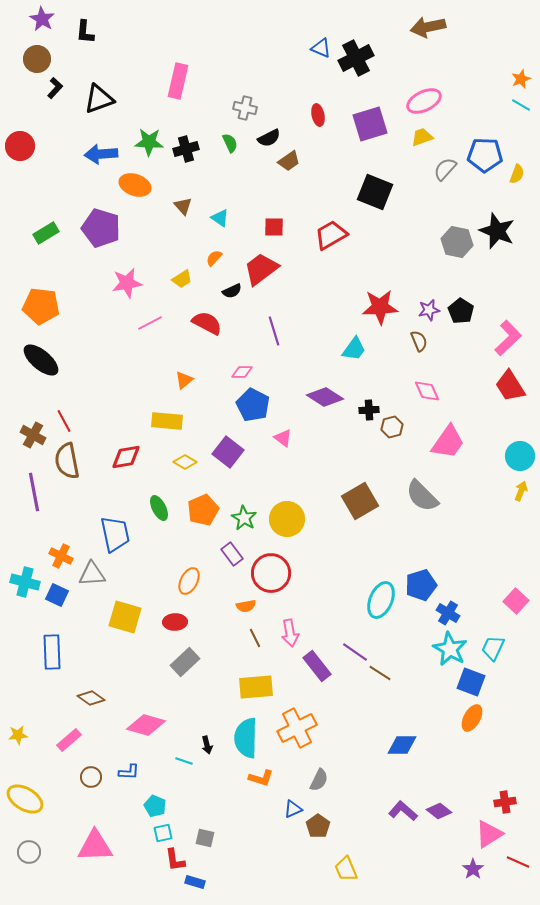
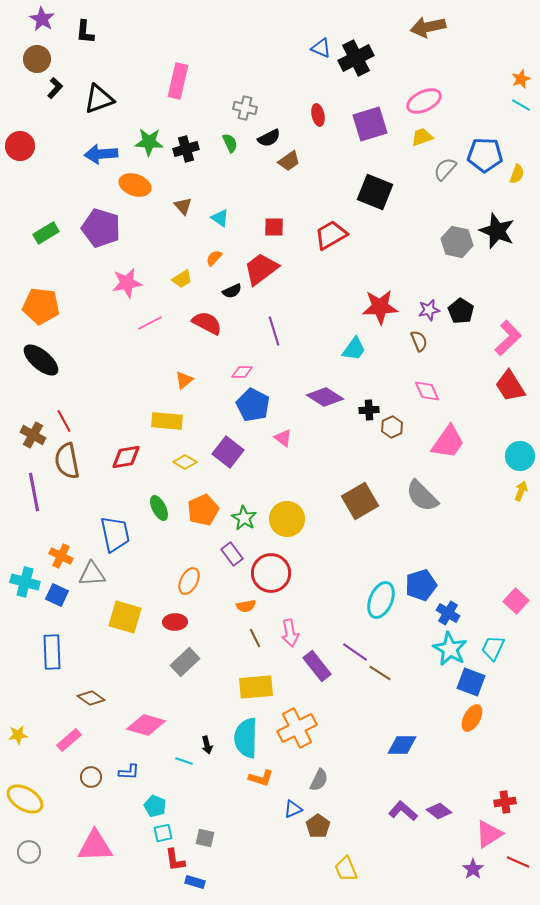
brown hexagon at (392, 427): rotated 10 degrees counterclockwise
